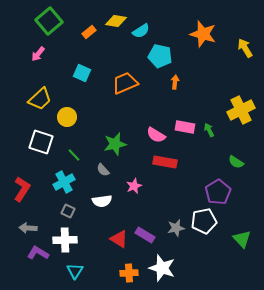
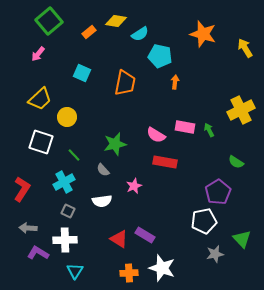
cyan semicircle: moved 1 px left, 3 px down
orange trapezoid: rotated 124 degrees clockwise
gray star: moved 39 px right, 26 px down
